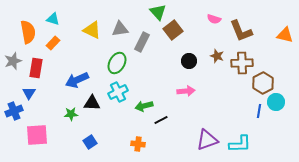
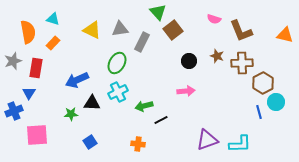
blue line: moved 1 px down; rotated 24 degrees counterclockwise
